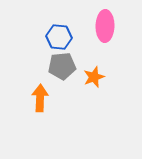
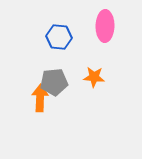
gray pentagon: moved 8 px left, 16 px down
orange star: rotated 25 degrees clockwise
